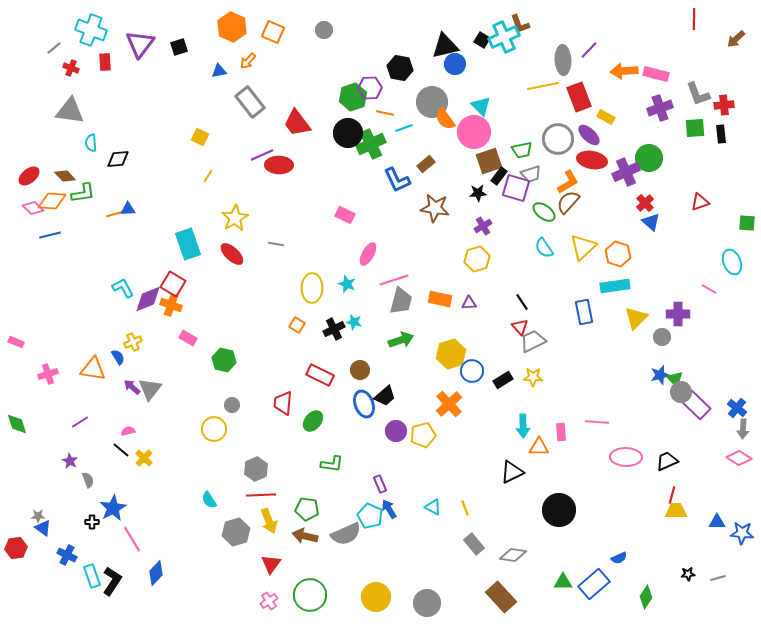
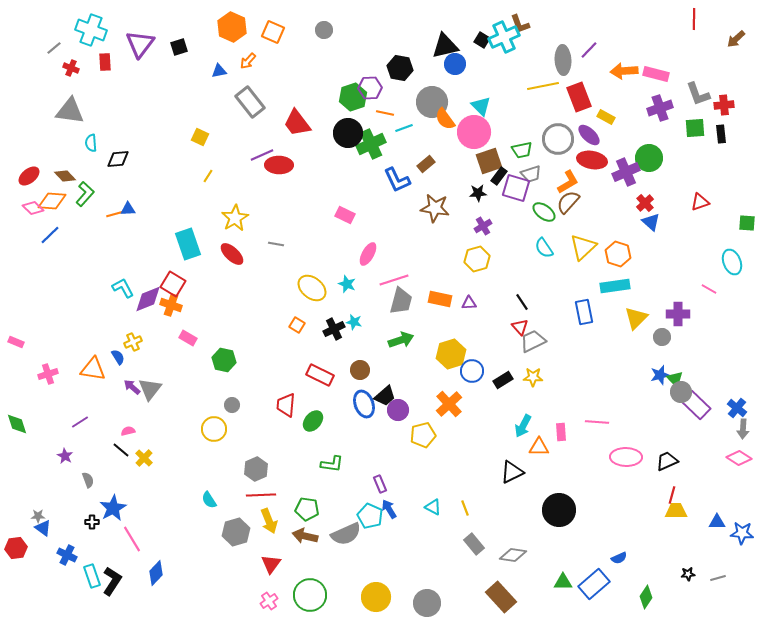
green L-shape at (83, 193): moved 2 px right, 1 px down; rotated 40 degrees counterclockwise
blue line at (50, 235): rotated 30 degrees counterclockwise
yellow ellipse at (312, 288): rotated 52 degrees counterclockwise
red trapezoid at (283, 403): moved 3 px right, 2 px down
cyan arrow at (523, 426): rotated 30 degrees clockwise
purple circle at (396, 431): moved 2 px right, 21 px up
purple star at (70, 461): moved 5 px left, 5 px up
